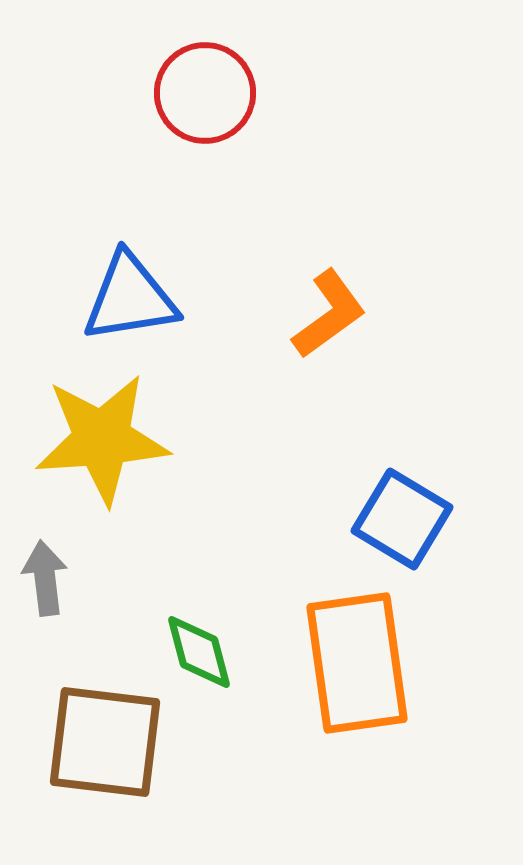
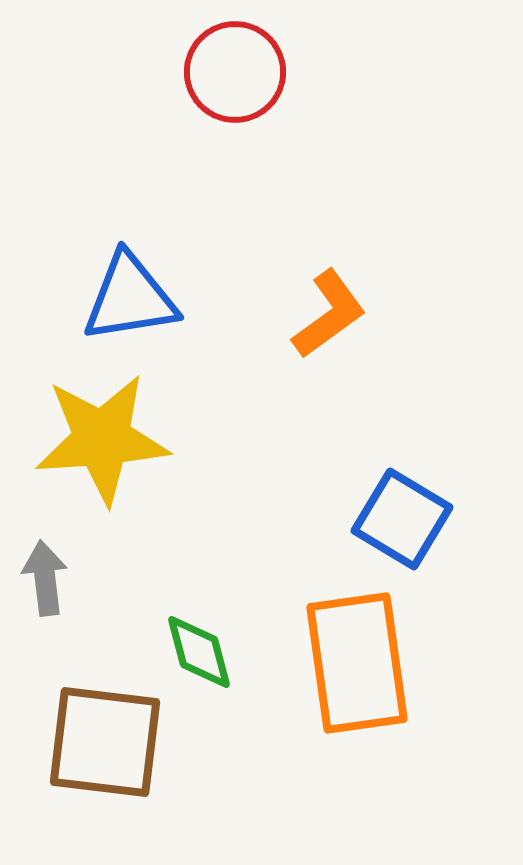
red circle: moved 30 px right, 21 px up
